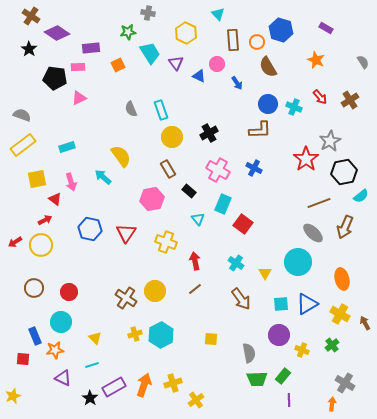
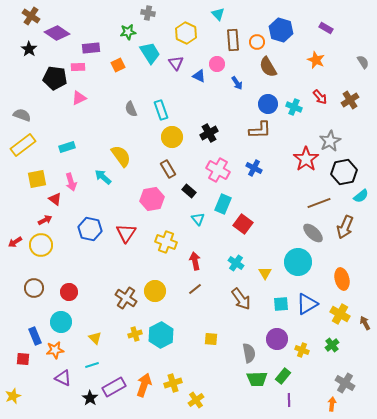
purple circle at (279, 335): moved 2 px left, 4 px down
